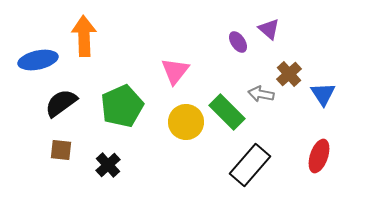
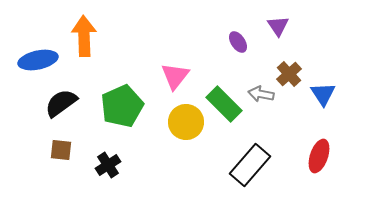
purple triangle: moved 9 px right, 3 px up; rotated 15 degrees clockwise
pink triangle: moved 5 px down
green rectangle: moved 3 px left, 8 px up
black cross: rotated 10 degrees clockwise
